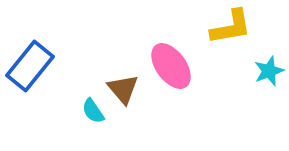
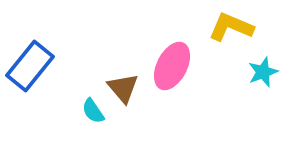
yellow L-shape: rotated 147 degrees counterclockwise
pink ellipse: moved 1 px right; rotated 63 degrees clockwise
cyan star: moved 6 px left, 1 px down
brown triangle: moved 1 px up
